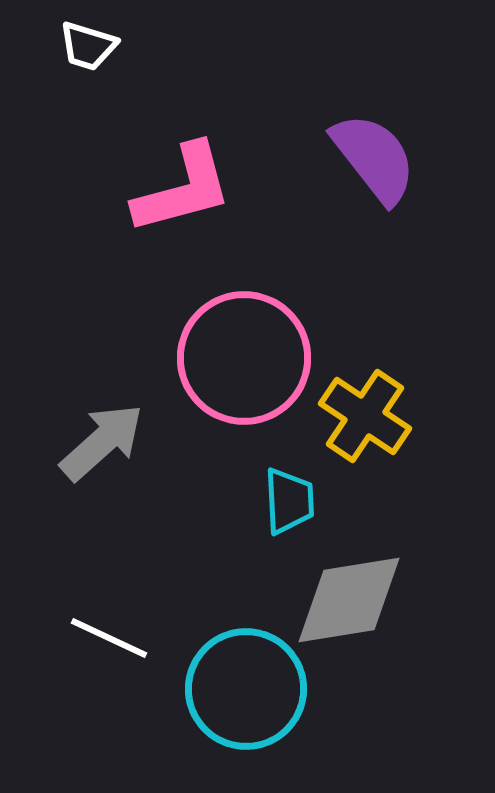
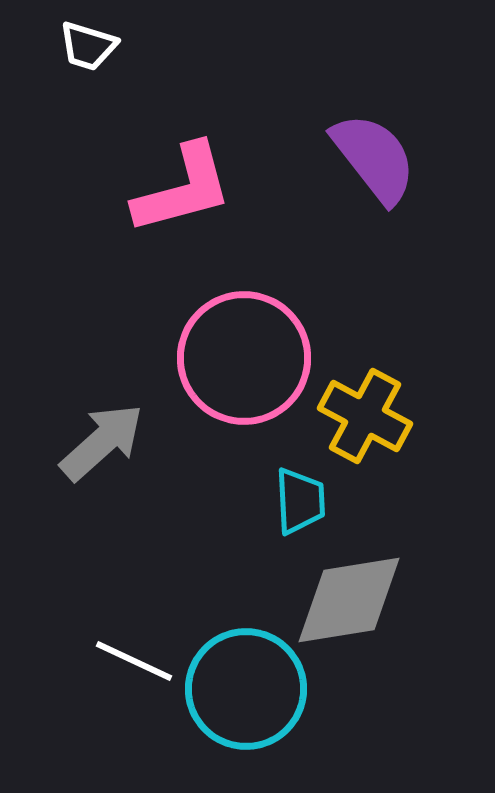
yellow cross: rotated 6 degrees counterclockwise
cyan trapezoid: moved 11 px right
white line: moved 25 px right, 23 px down
